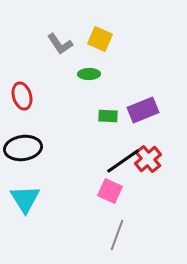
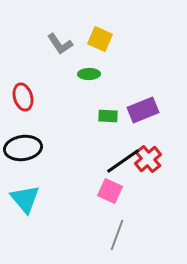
red ellipse: moved 1 px right, 1 px down
cyan triangle: rotated 8 degrees counterclockwise
